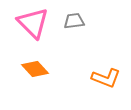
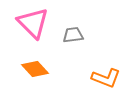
gray trapezoid: moved 1 px left, 14 px down
